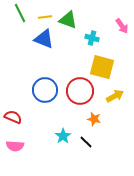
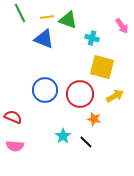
yellow line: moved 2 px right
red circle: moved 3 px down
